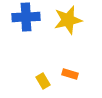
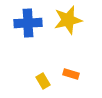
blue cross: moved 2 px right, 6 px down
orange rectangle: moved 1 px right
